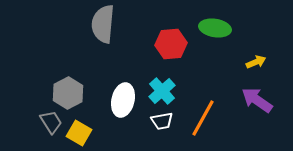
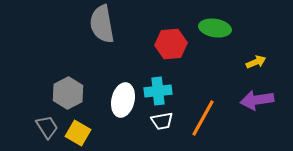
gray semicircle: moved 1 px left; rotated 15 degrees counterclockwise
cyan cross: moved 4 px left; rotated 36 degrees clockwise
purple arrow: rotated 44 degrees counterclockwise
gray trapezoid: moved 4 px left, 5 px down
yellow square: moved 1 px left
